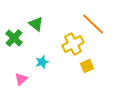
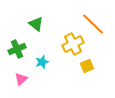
green cross: moved 3 px right, 11 px down; rotated 24 degrees clockwise
